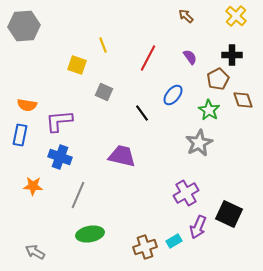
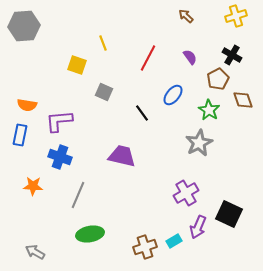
yellow cross: rotated 30 degrees clockwise
yellow line: moved 2 px up
black cross: rotated 30 degrees clockwise
